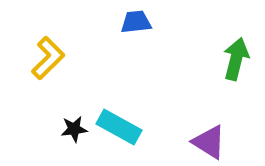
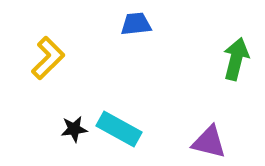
blue trapezoid: moved 2 px down
cyan rectangle: moved 2 px down
purple triangle: rotated 18 degrees counterclockwise
